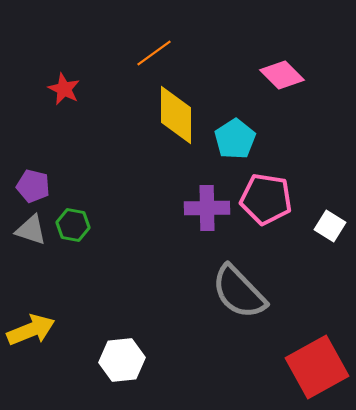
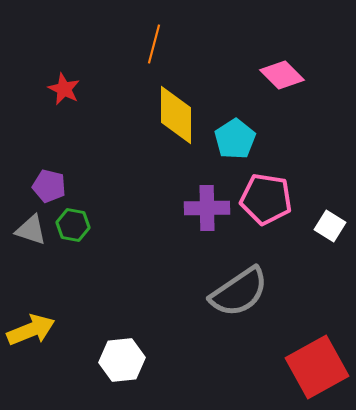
orange line: moved 9 px up; rotated 39 degrees counterclockwise
purple pentagon: moved 16 px right
gray semicircle: rotated 80 degrees counterclockwise
